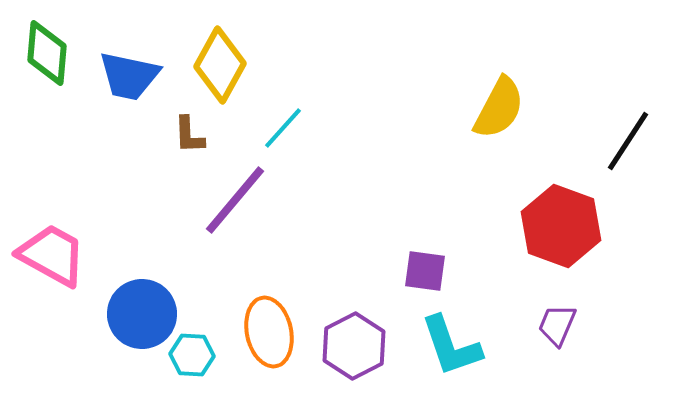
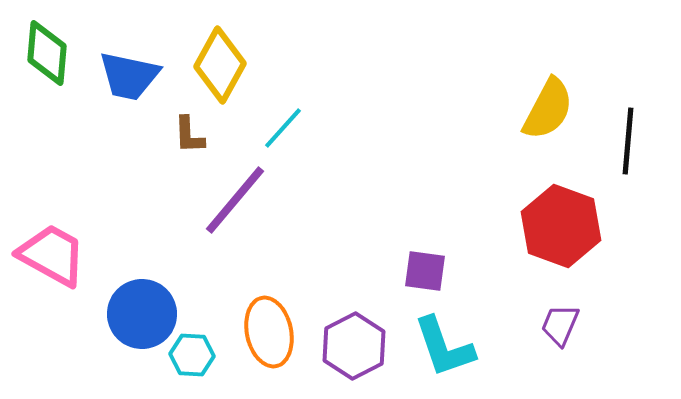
yellow semicircle: moved 49 px right, 1 px down
black line: rotated 28 degrees counterclockwise
purple trapezoid: moved 3 px right
cyan L-shape: moved 7 px left, 1 px down
